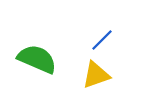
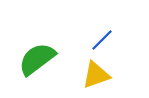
green semicircle: rotated 60 degrees counterclockwise
